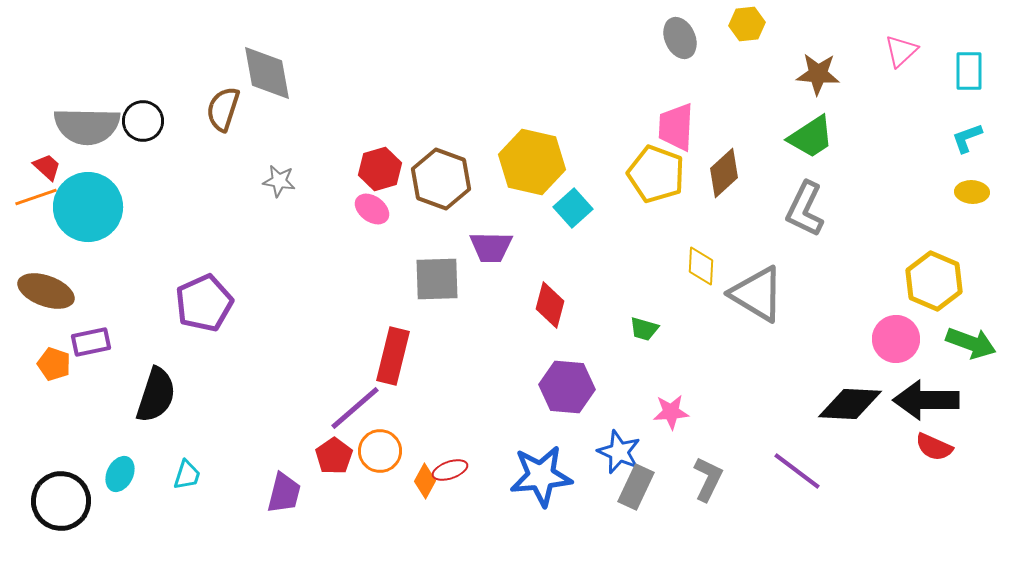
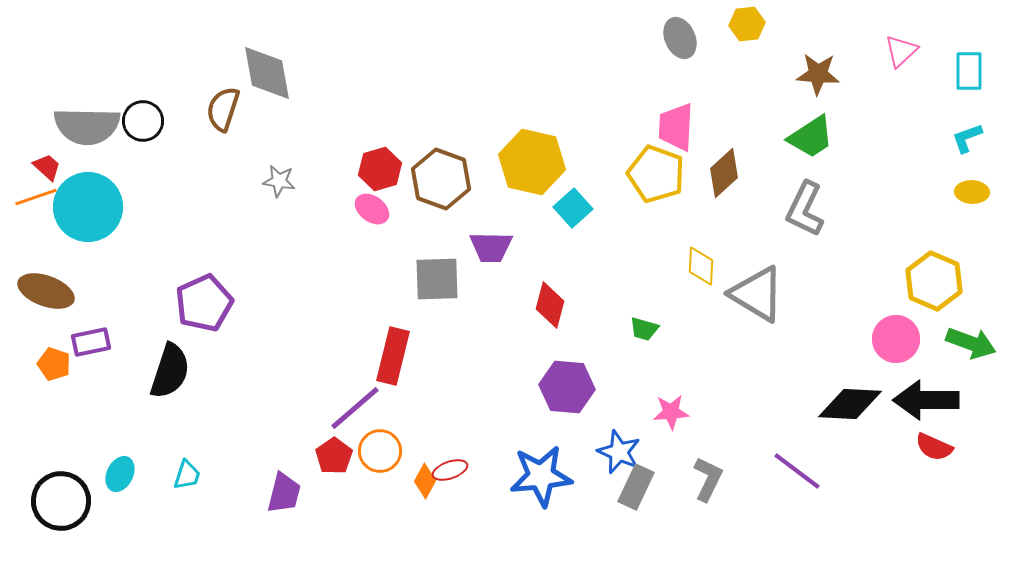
black semicircle at (156, 395): moved 14 px right, 24 px up
